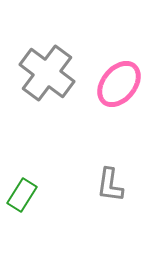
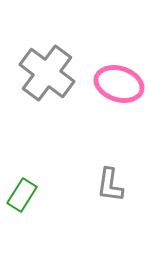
pink ellipse: rotated 69 degrees clockwise
